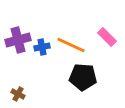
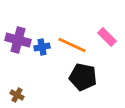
purple cross: rotated 30 degrees clockwise
orange line: moved 1 px right
black pentagon: rotated 8 degrees clockwise
brown cross: moved 1 px left, 1 px down
